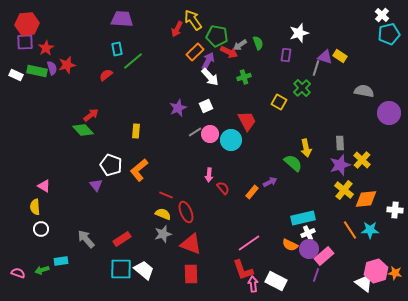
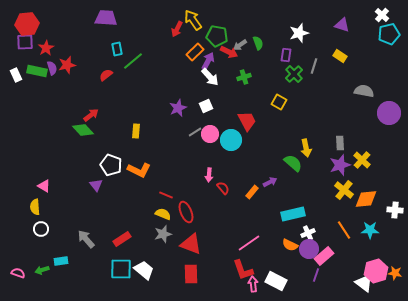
purple trapezoid at (122, 19): moved 16 px left, 1 px up
purple triangle at (325, 57): moved 17 px right, 32 px up
gray line at (316, 68): moved 2 px left, 2 px up
white rectangle at (16, 75): rotated 40 degrees clockwise
green cross at (302, 88): moved 8 px left, 14 px up
orange L-shape at (139, 170): rotated 115 degrees counterclockwise
cyan rectangle at (303, 218): moved 10 px left, 4 px up
orange line at (350, 230): moved 6 px left
